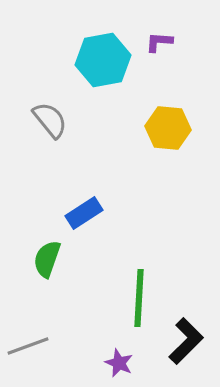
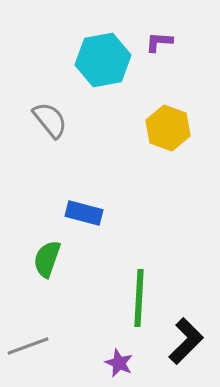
yellow hexagon: rotated 15 degrees clockwise
blue rectangle: rotated 48 degrees clockwise
